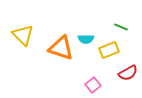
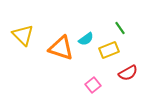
green line: moved 1 px left, 1 px down; rotated 32 degrees clockwise
cyan semicircle: rotated 35 degrees counterclockwise
